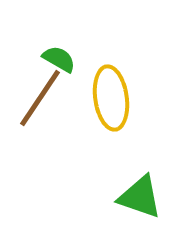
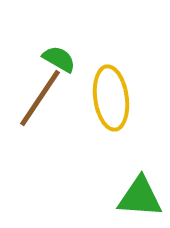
green triangle: rotated 15 degrees counterclockwise
